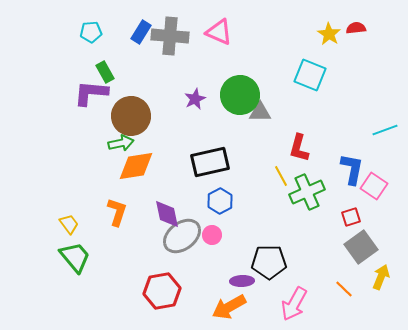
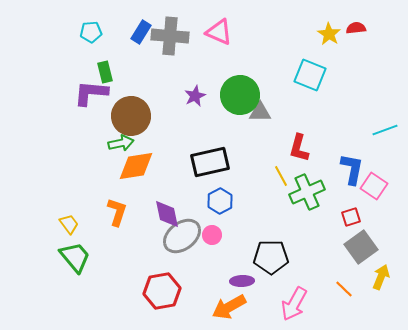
green rectangle: rotated 15 degrees clockwise
purple star: moved 3 px up
black pentagon: moved 2 px right, 5 px up
